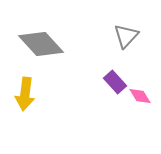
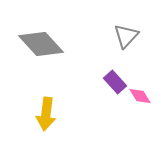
yellow arrow: moved 21 px right, 20 px down
